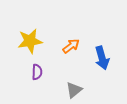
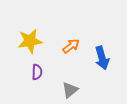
gray triangle: moved 4 px left
